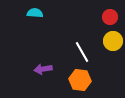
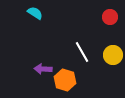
cyan semicircle: rotated 28 degrees clockwise
yellow circle: moved 14 px down
purple arrow: rotated 12 degrees clockwise
orange hexagon: moved 15 px left; rotated 10 degrees clockwise
